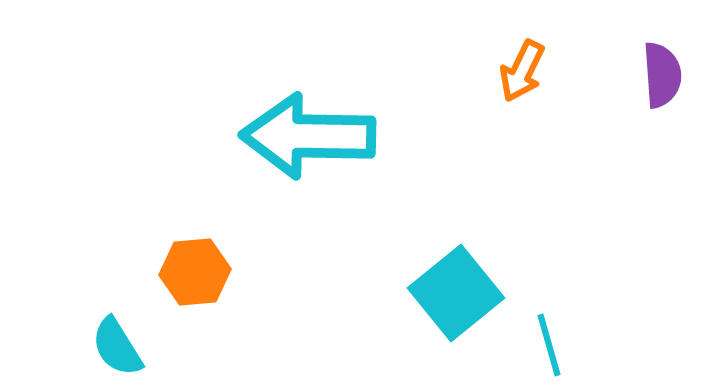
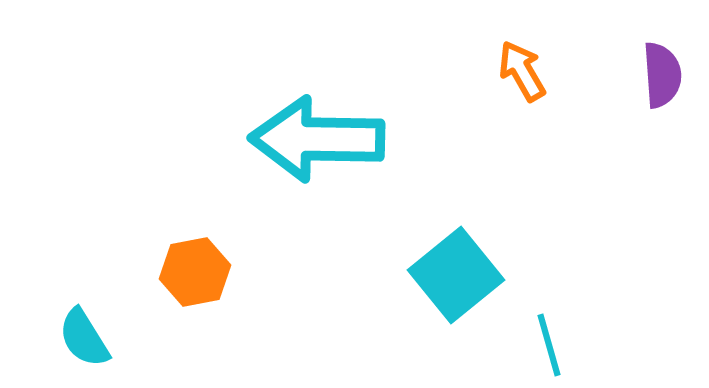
orange arrow: rotated 124 degrees clockwise
cyan arrow: moved 9 px right, 3 px down
orange hexagon: rotated 6 degrees counterclockwise
cyan square: moved 18 px up
cyan semicircle: moved 33 px left, 9 px up
